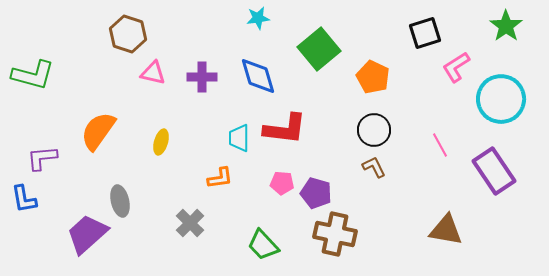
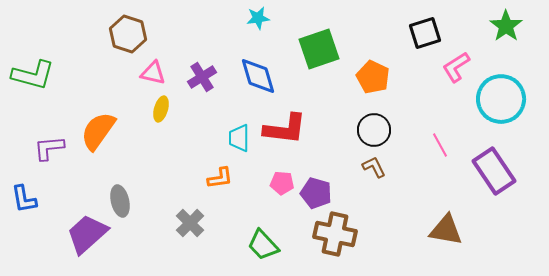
green square: rotated 21 degrees clockwise
purple cross: rotated 32 degrees counterclockwise
yellow ellipse: moved 33 px up
purple L-shape: moved 7 px right, 10 px up
